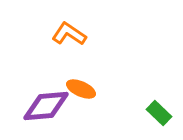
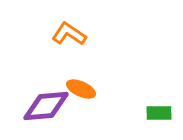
green rectangle: rotated 45 degrees counterclockwise
